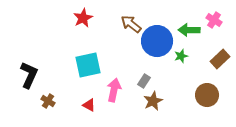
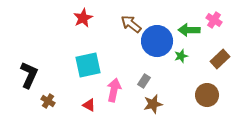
brown star: moved 3 px down; rotated 12 degrees clockwise
